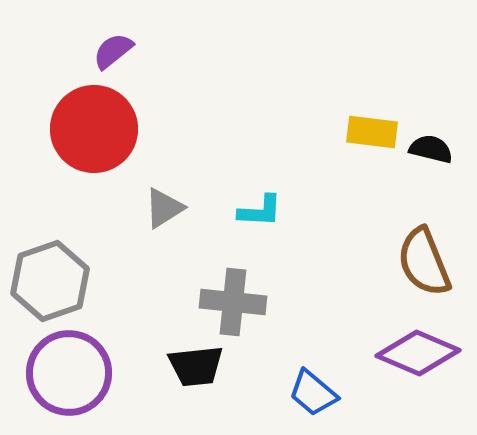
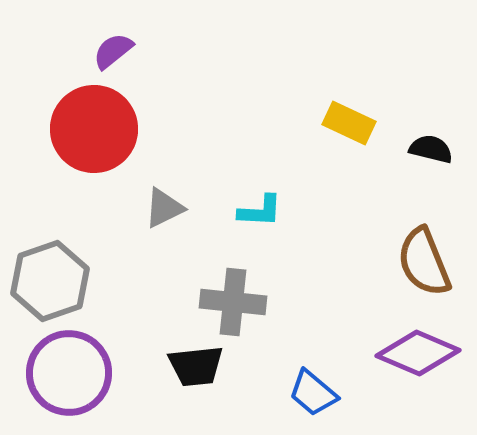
yellow rectangle: moved 23 px left, 9 px up; rotated 18 degrees clockwise
gray triangle: rotated 6 degrees clockwise
